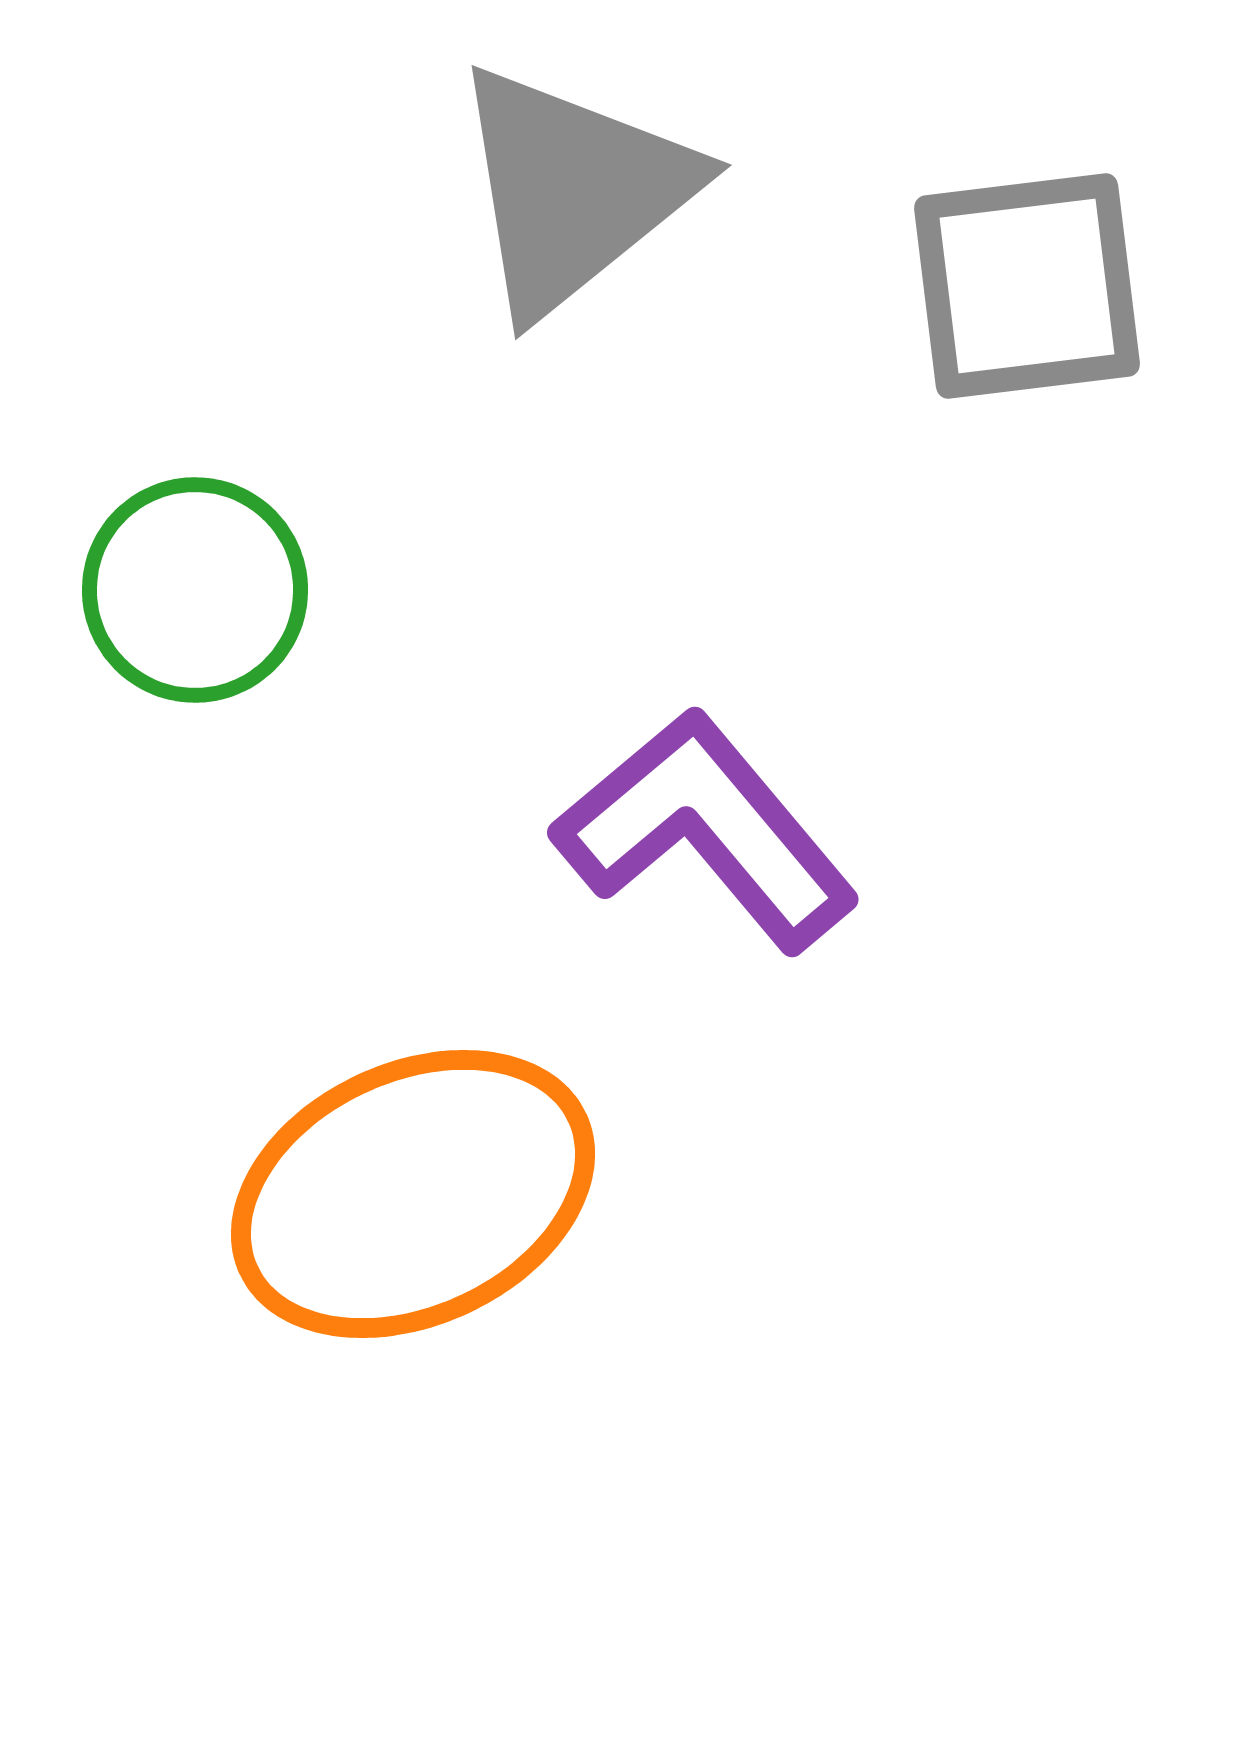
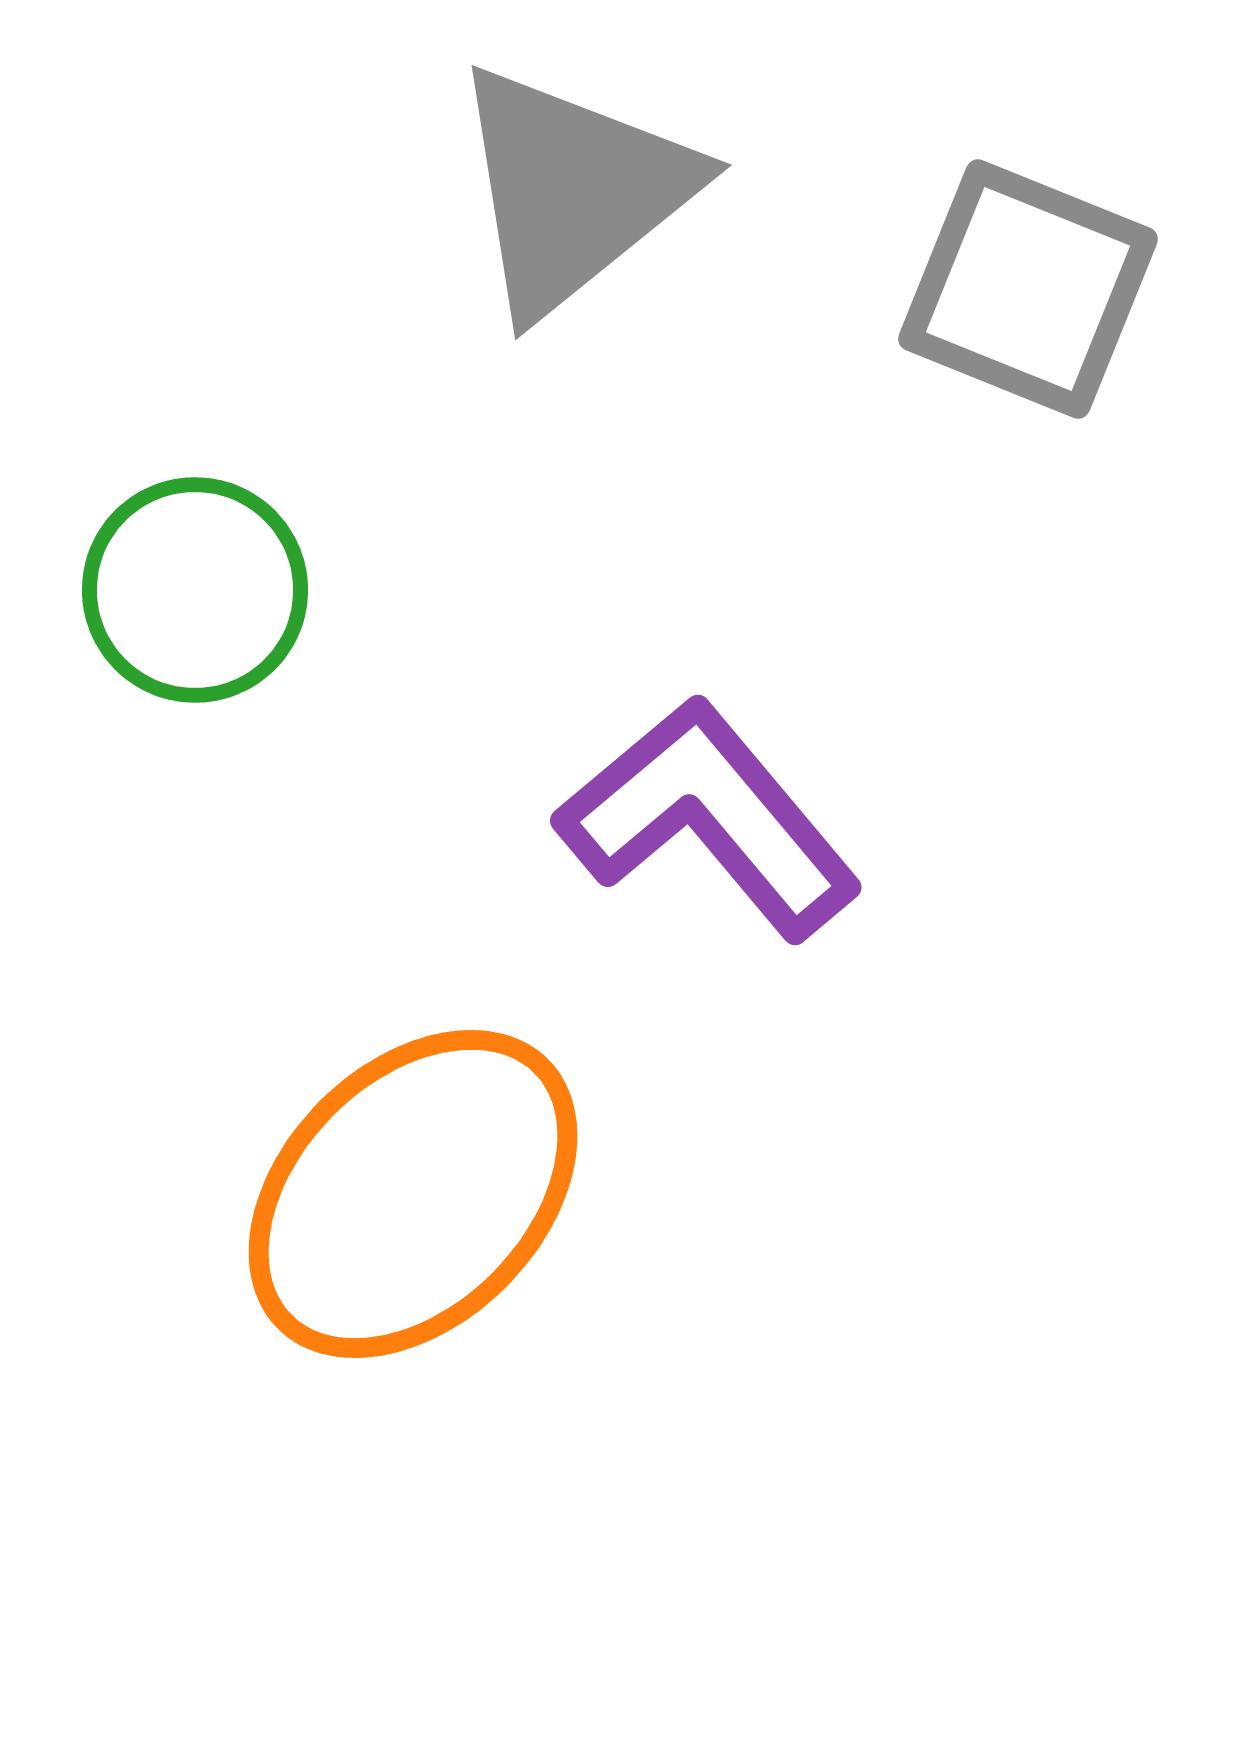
gray square: moved 1 px right, 3 px down; rotated 29 degrees clockwise
purple L-shape: moved 3 px right, 12 px up
orange ellipse: rotated 20 degrees counterclockwise
